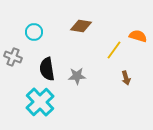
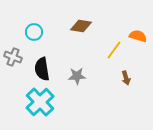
black semicircle: moved 5 px left
